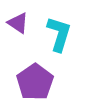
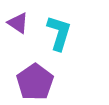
cyan L-shape: moved 1 px up
